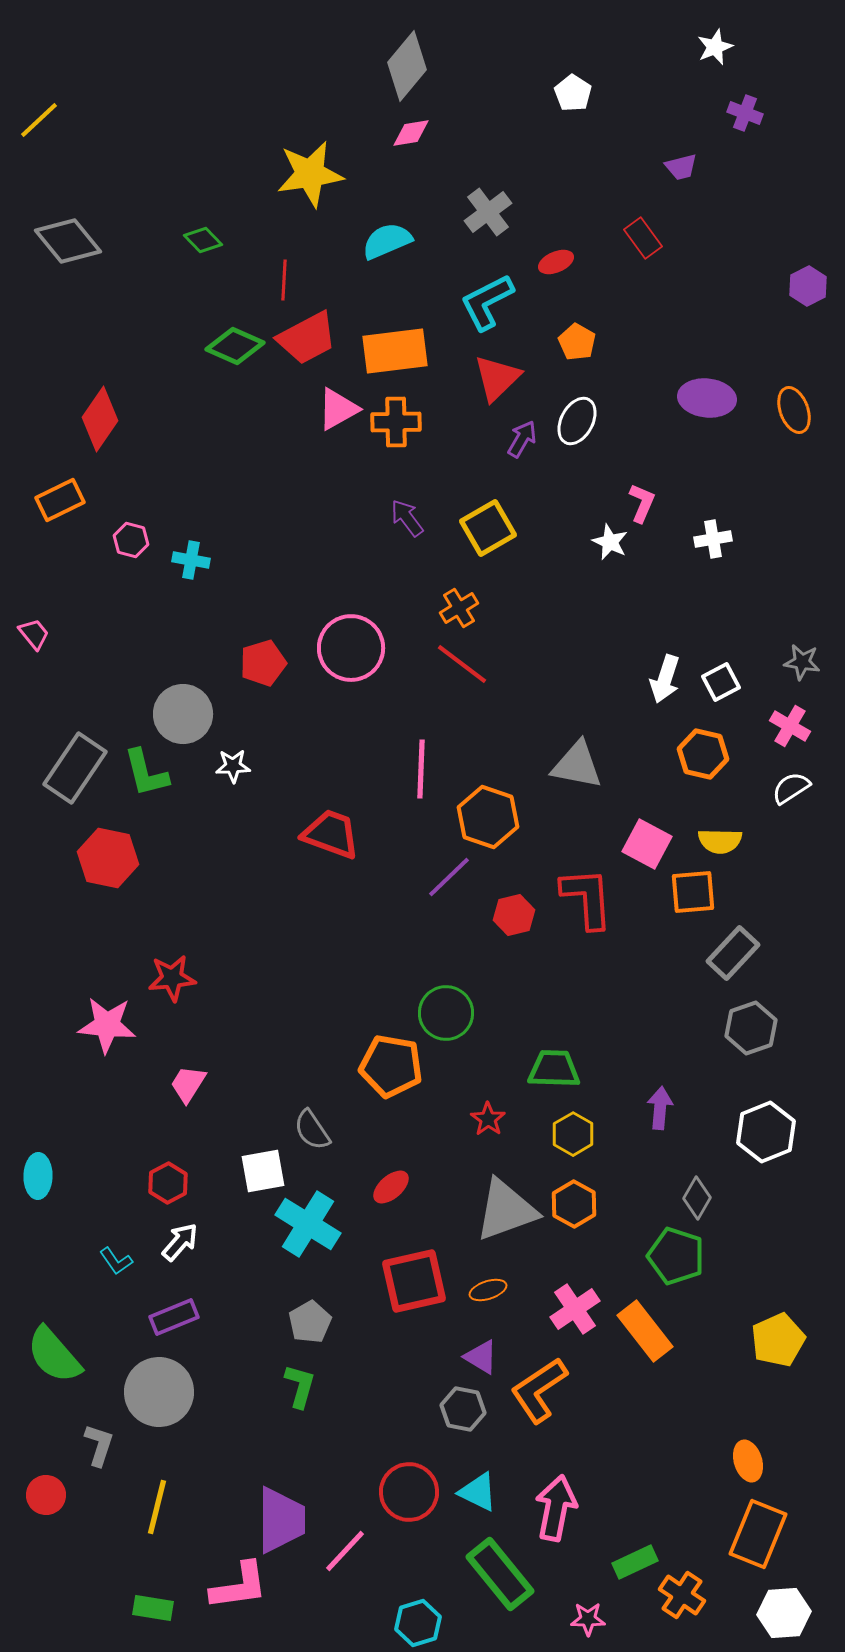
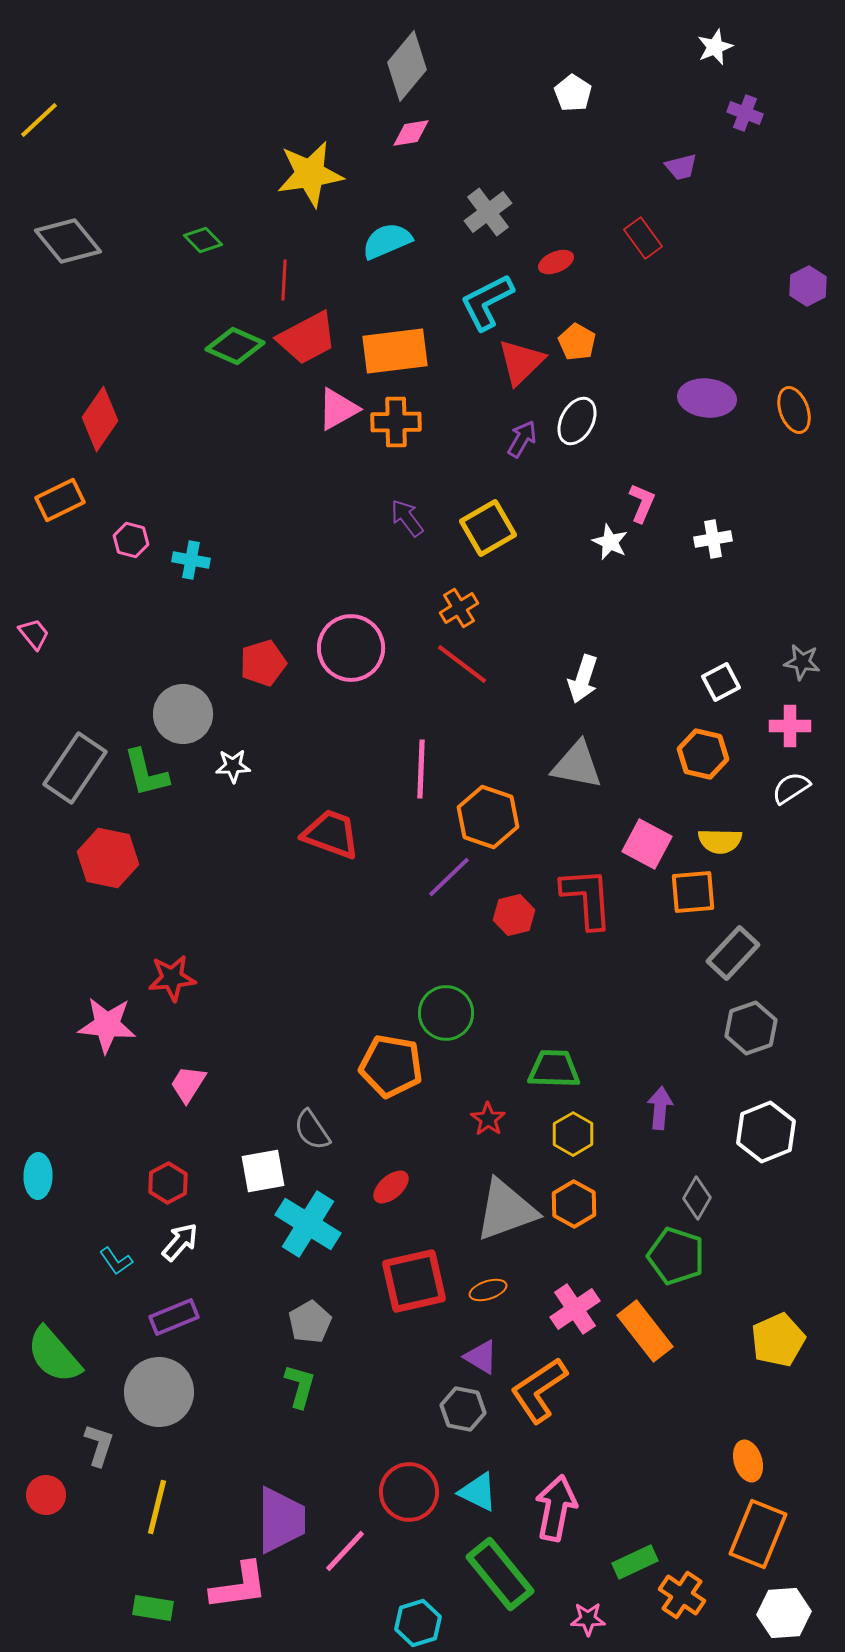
red triangle at (497, 378): moved 24 px right, 16 px up
white arrow at (665, 679): moved 82 px left
pink cross at (790, 726): rotated 30 degrees counterclockwise
